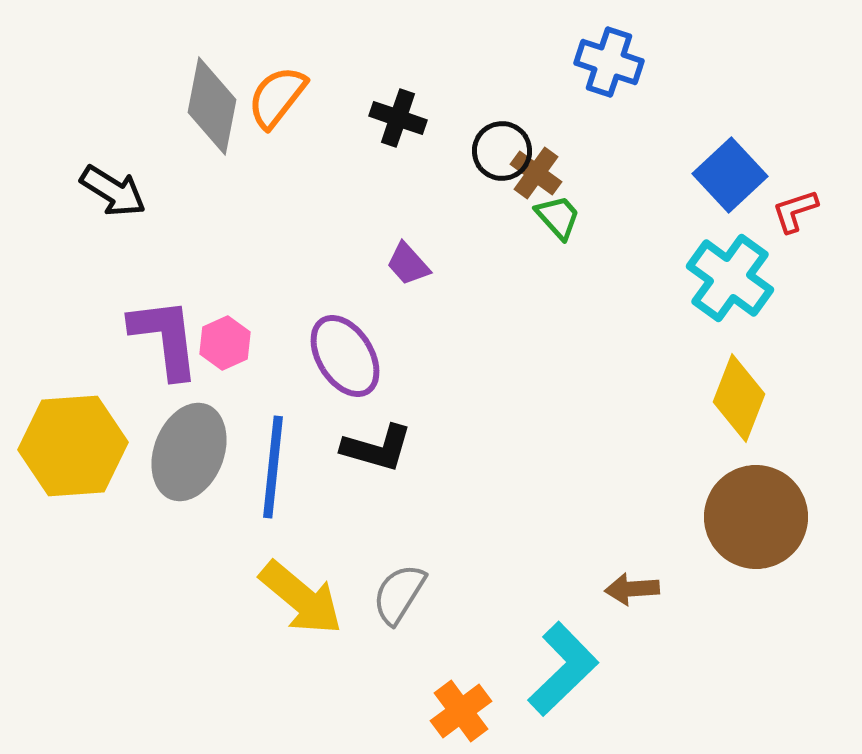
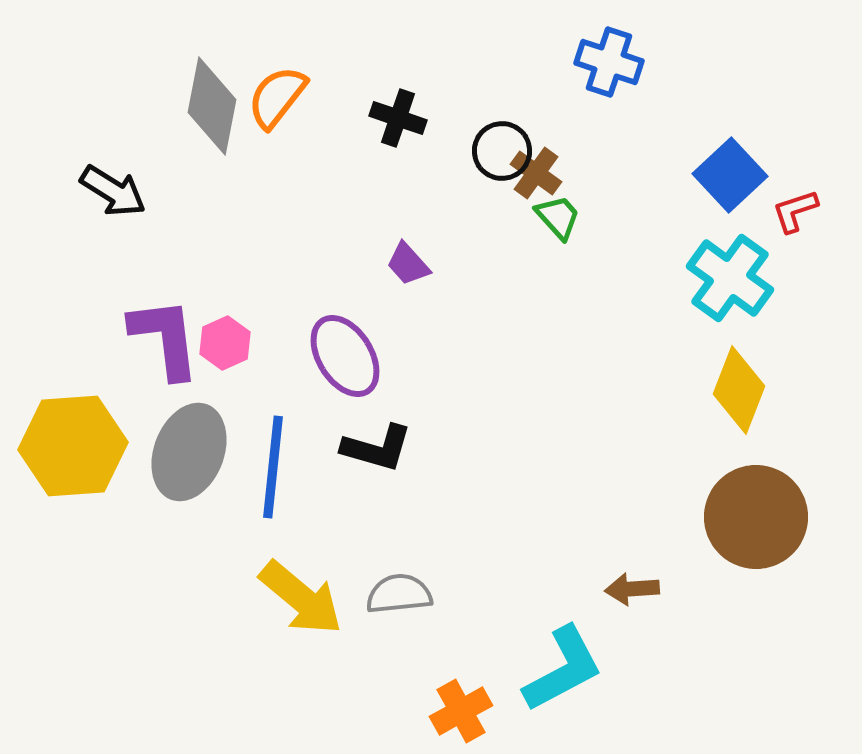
yellow diamond: moved 8 px up
gray semicircle: rotated 52 degrees clockwise
cyan L-shape: rotated 16 degrees clockwise
orange cross: rotated 8 degrees clockwise
